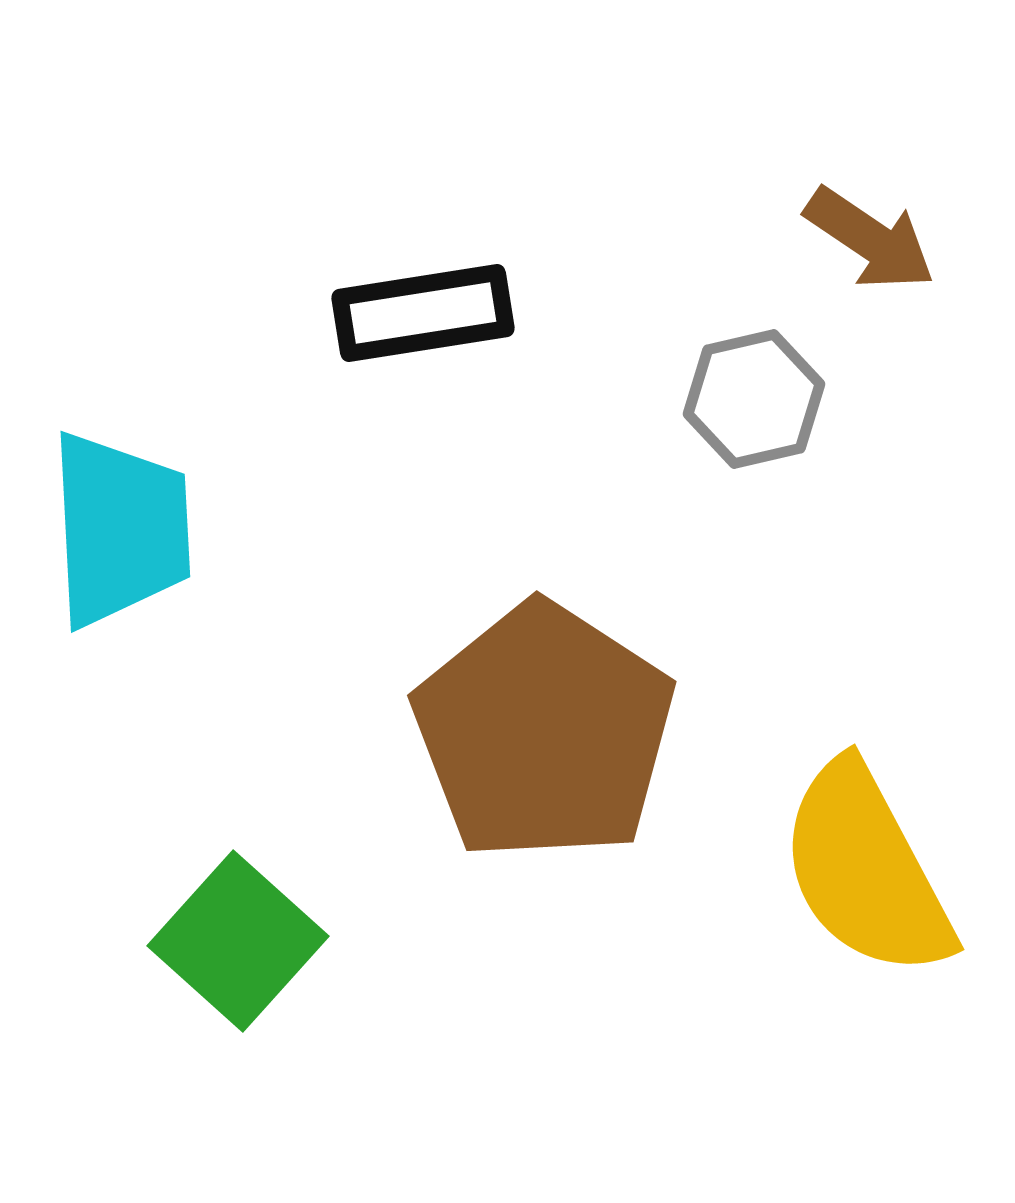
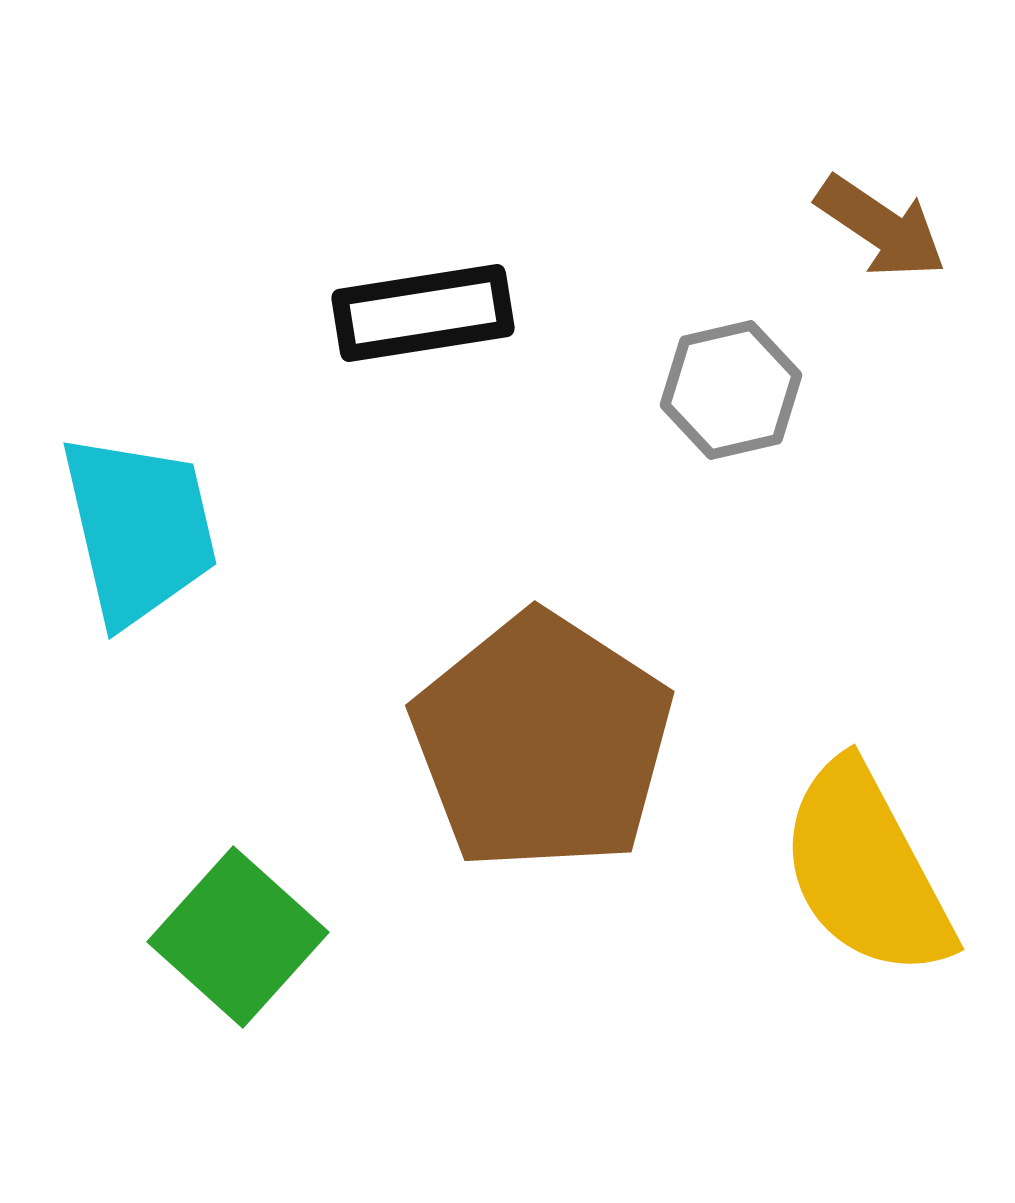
brown arrow: moved 11 px right, 12 px up
gray hexagon: moved 23 px left, 9 px up
cyan trapezoid: moved 19 px right; rotated 10 degrees counterclockwise
brown pentagon: moved 2 px left, 10 px down
green square: moved 4 px up
